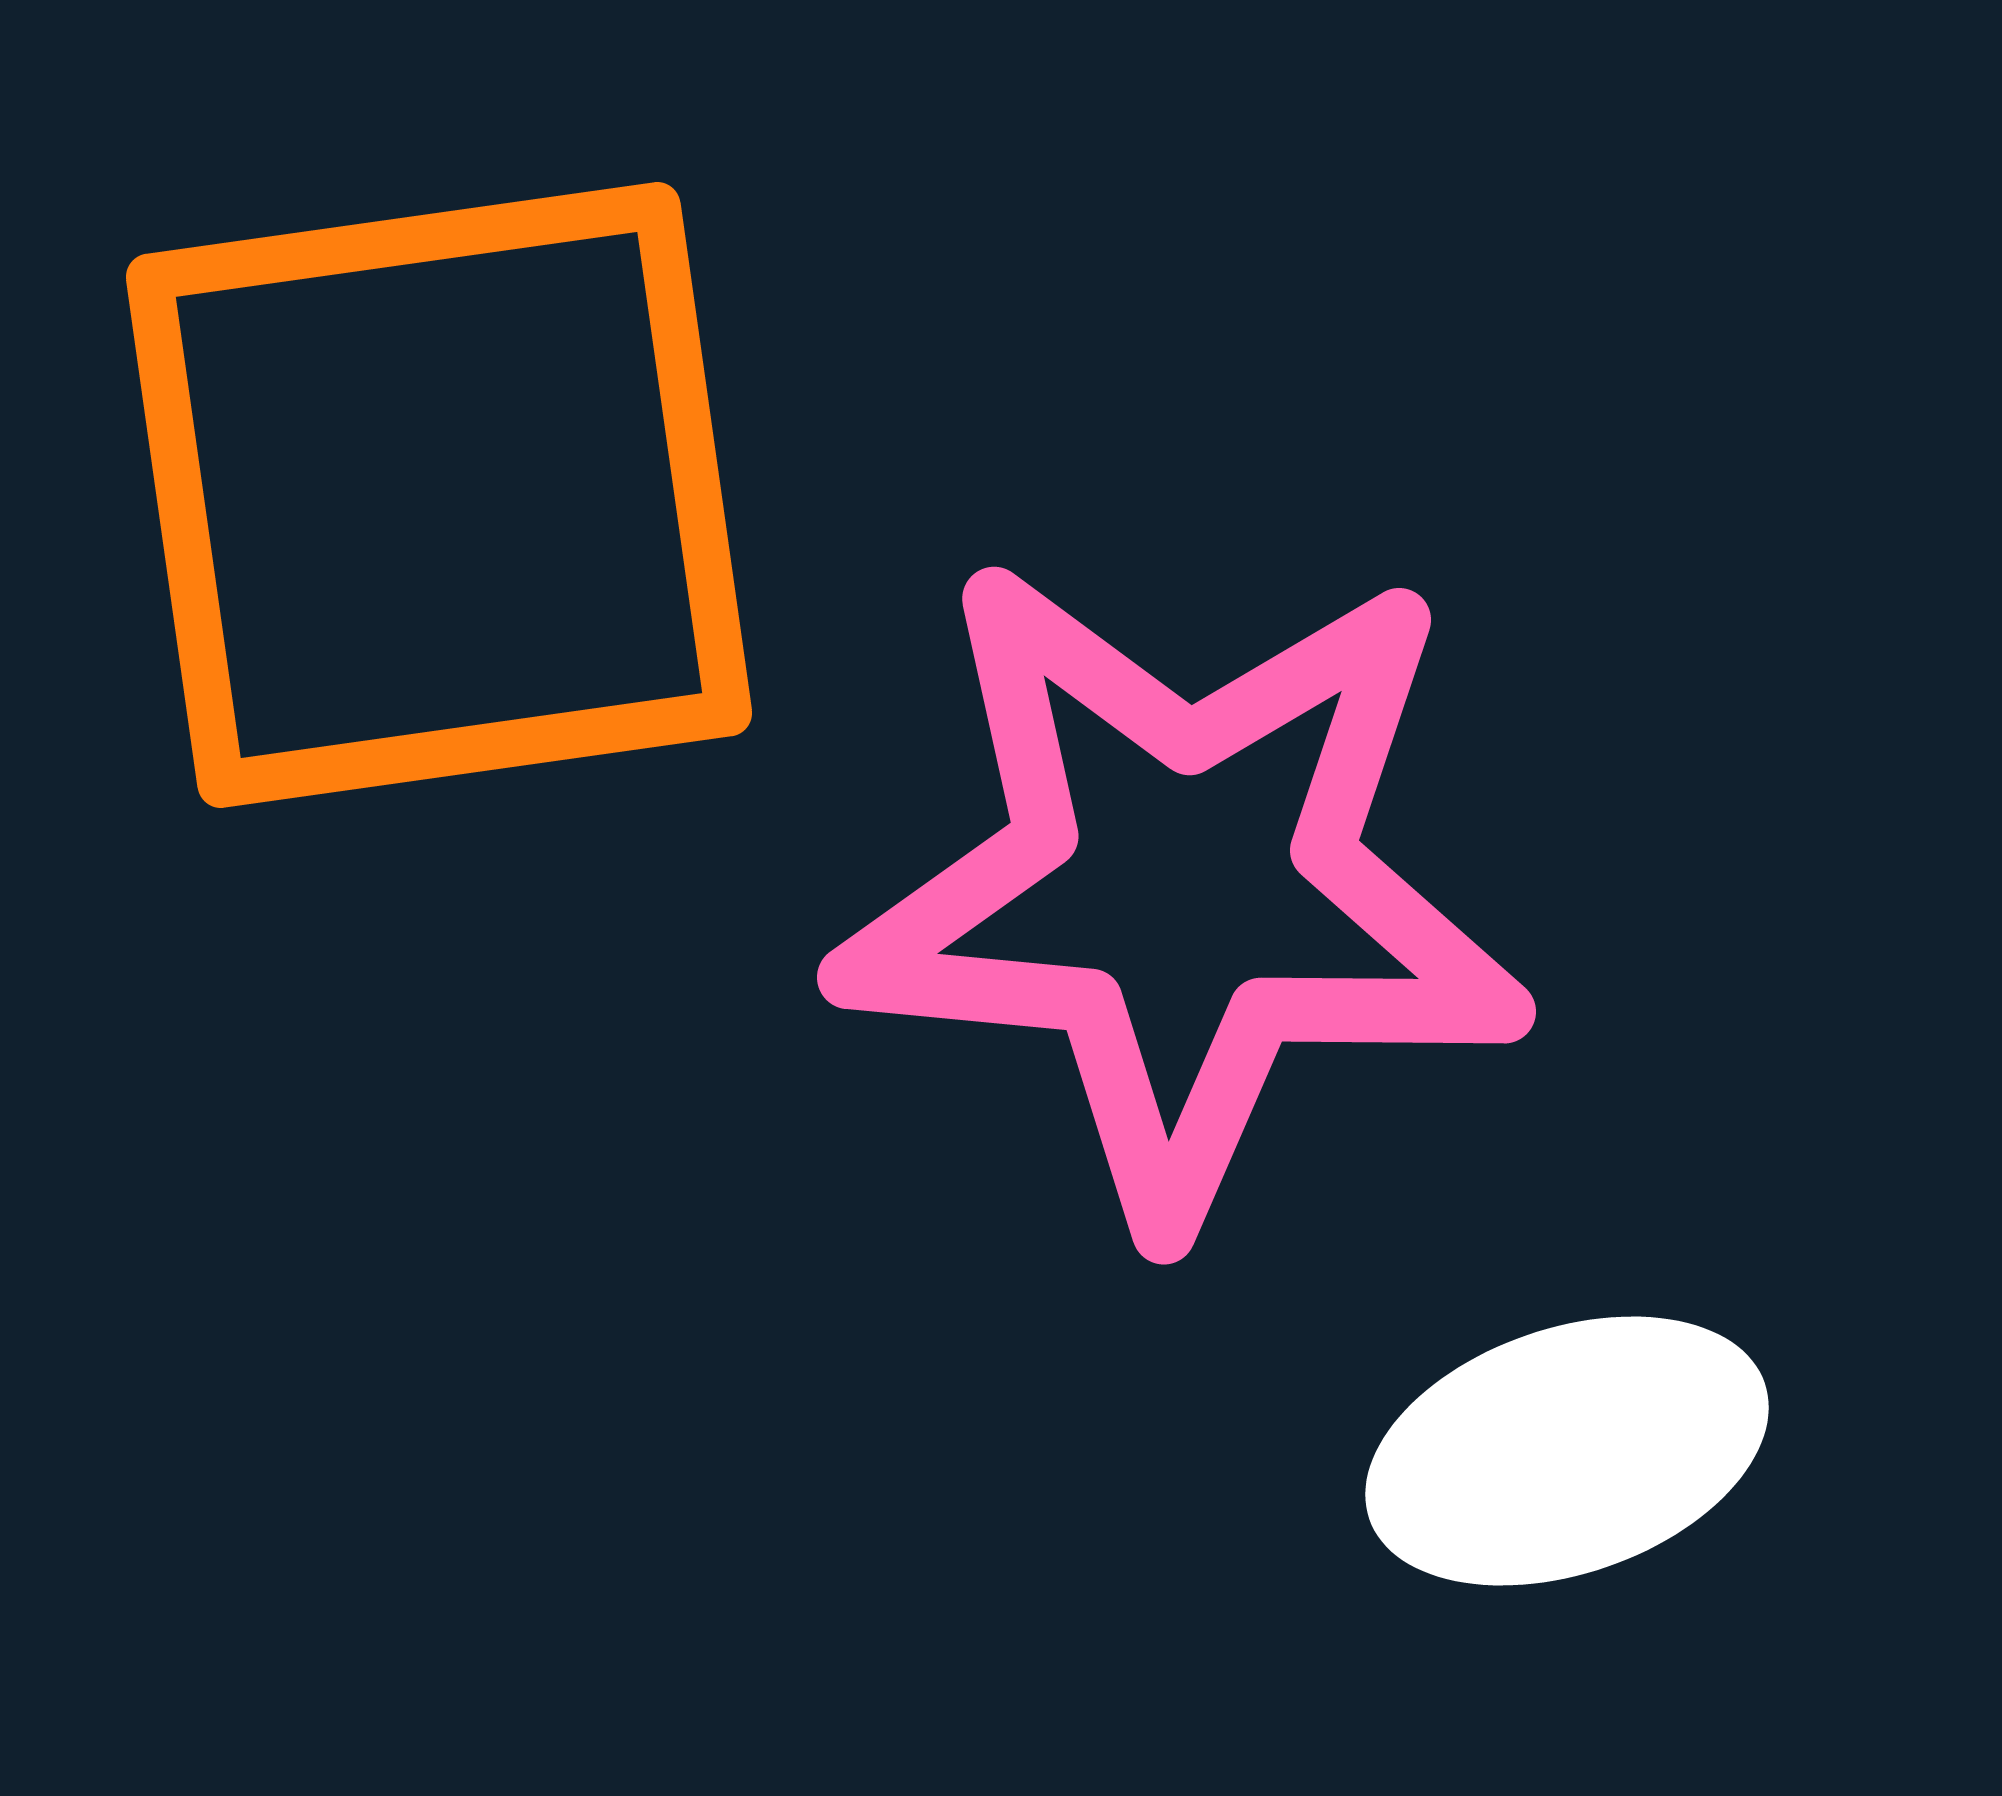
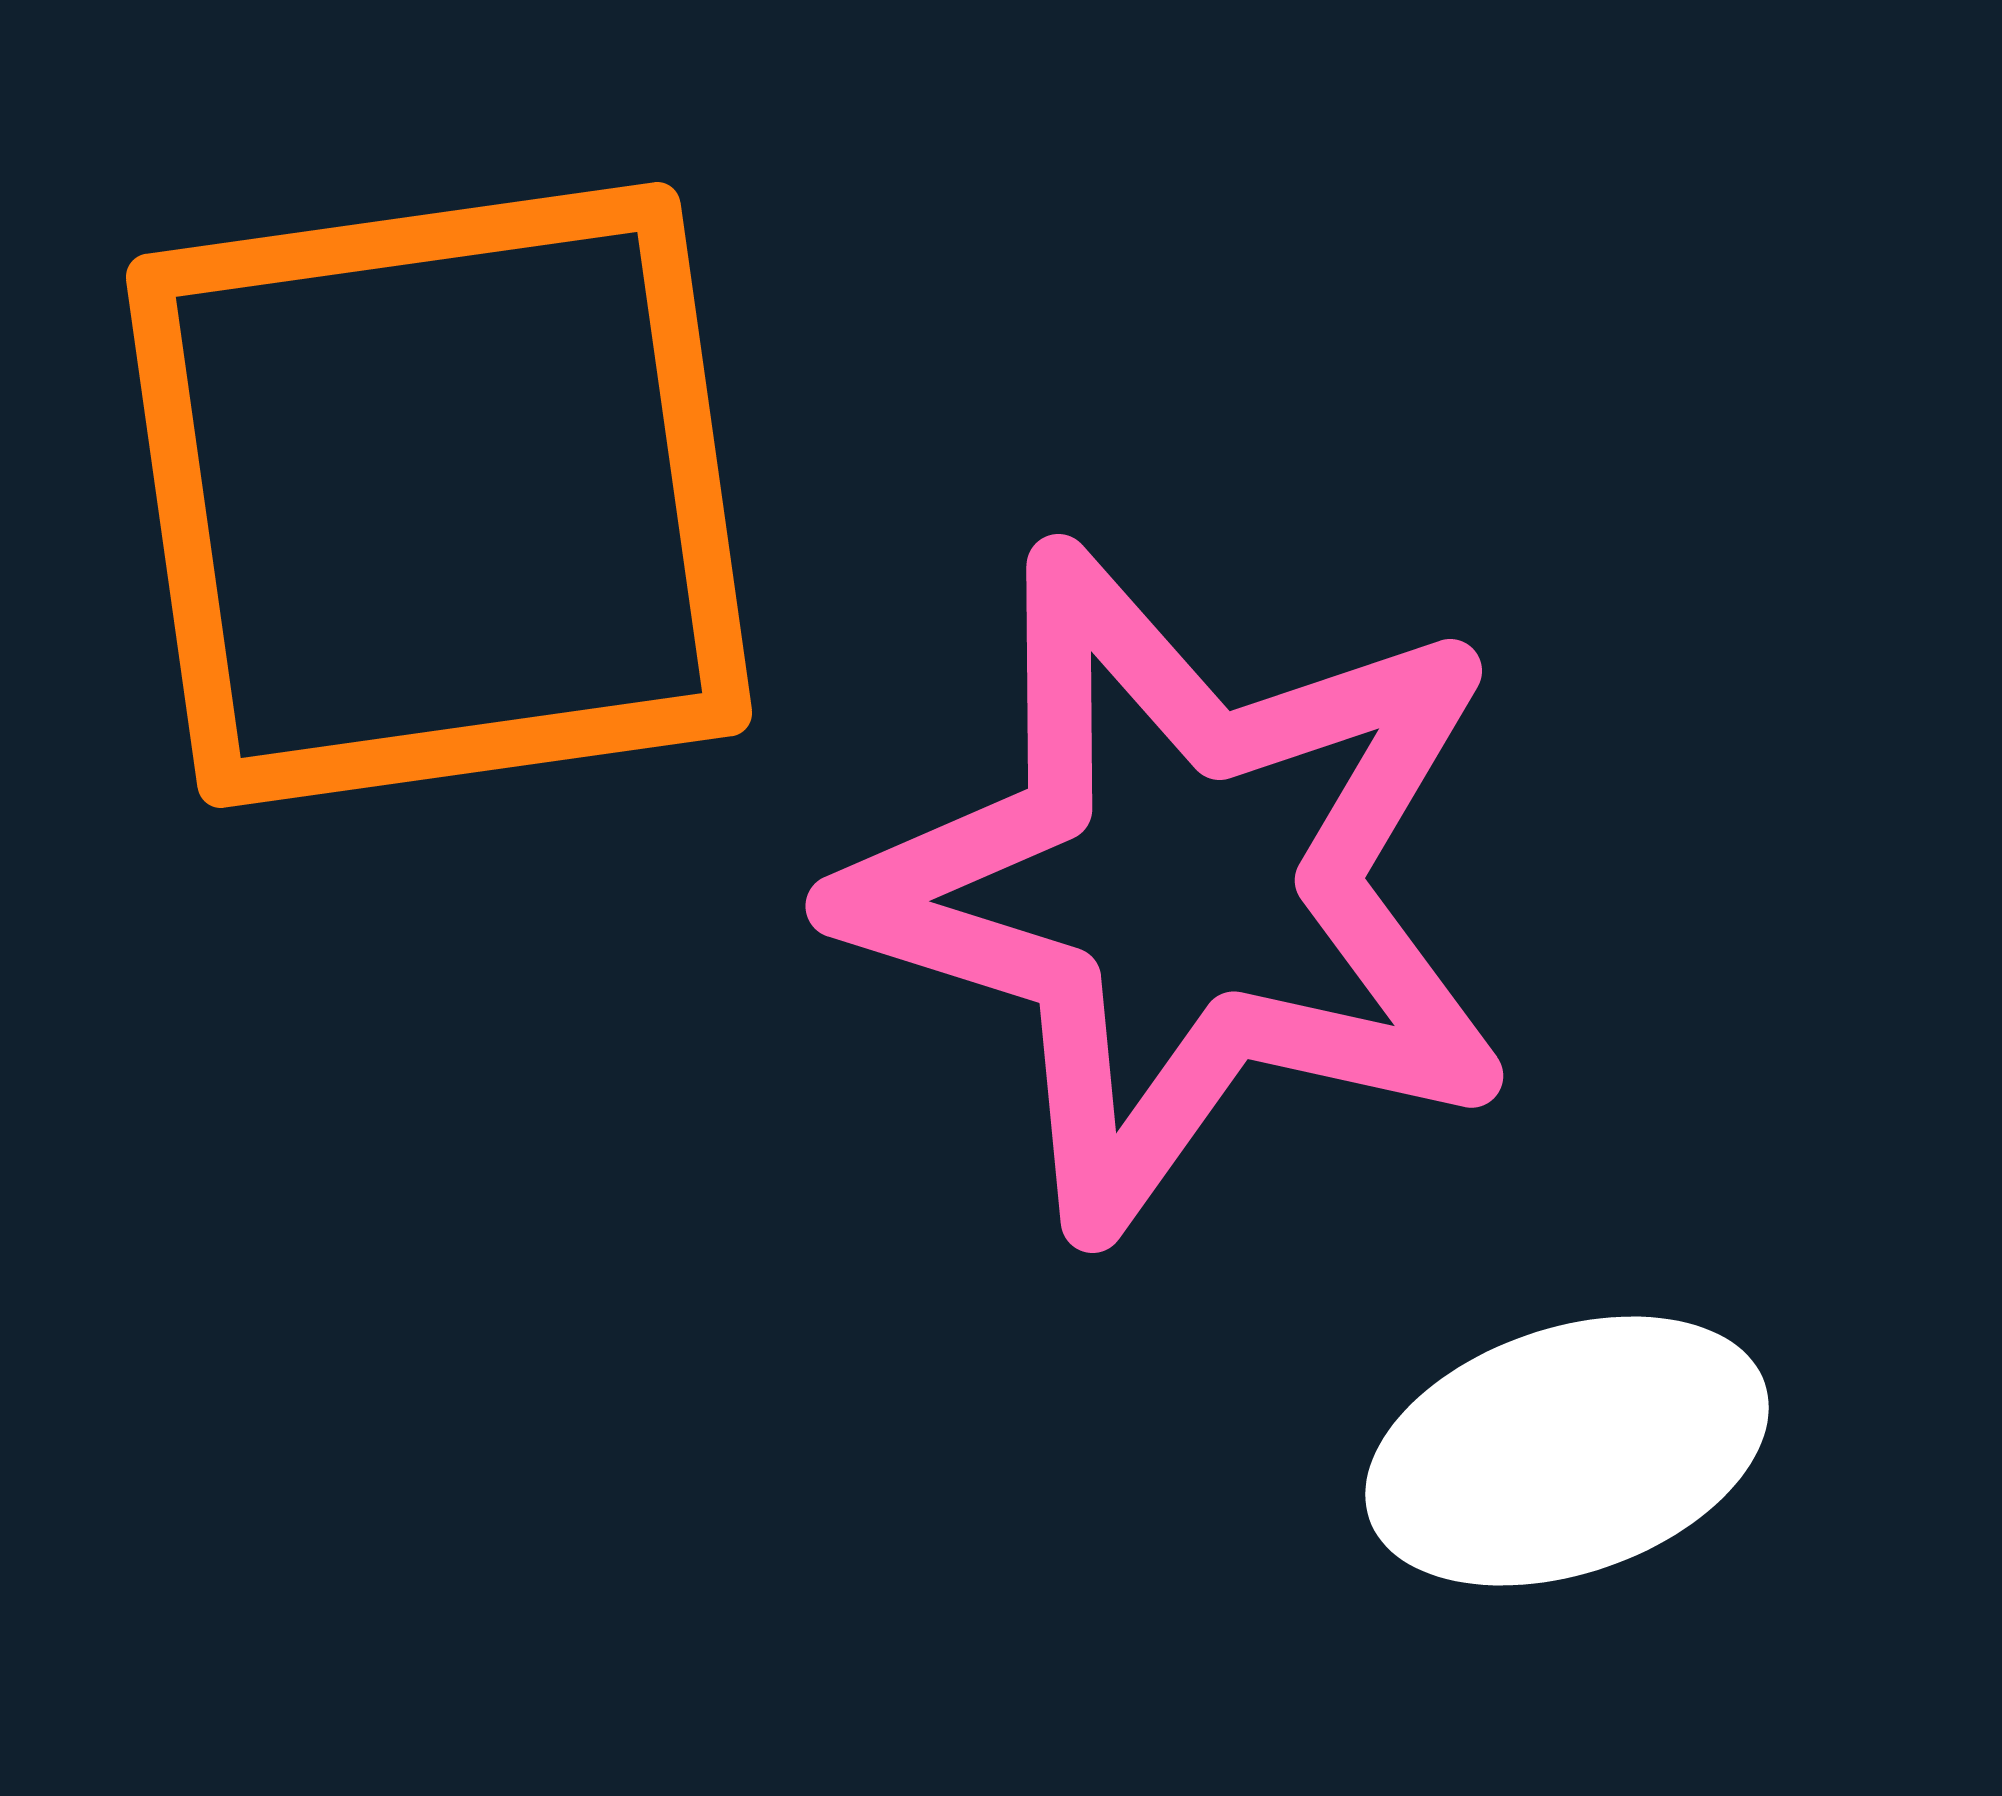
pink star: rotated 12 degrees clockwise
